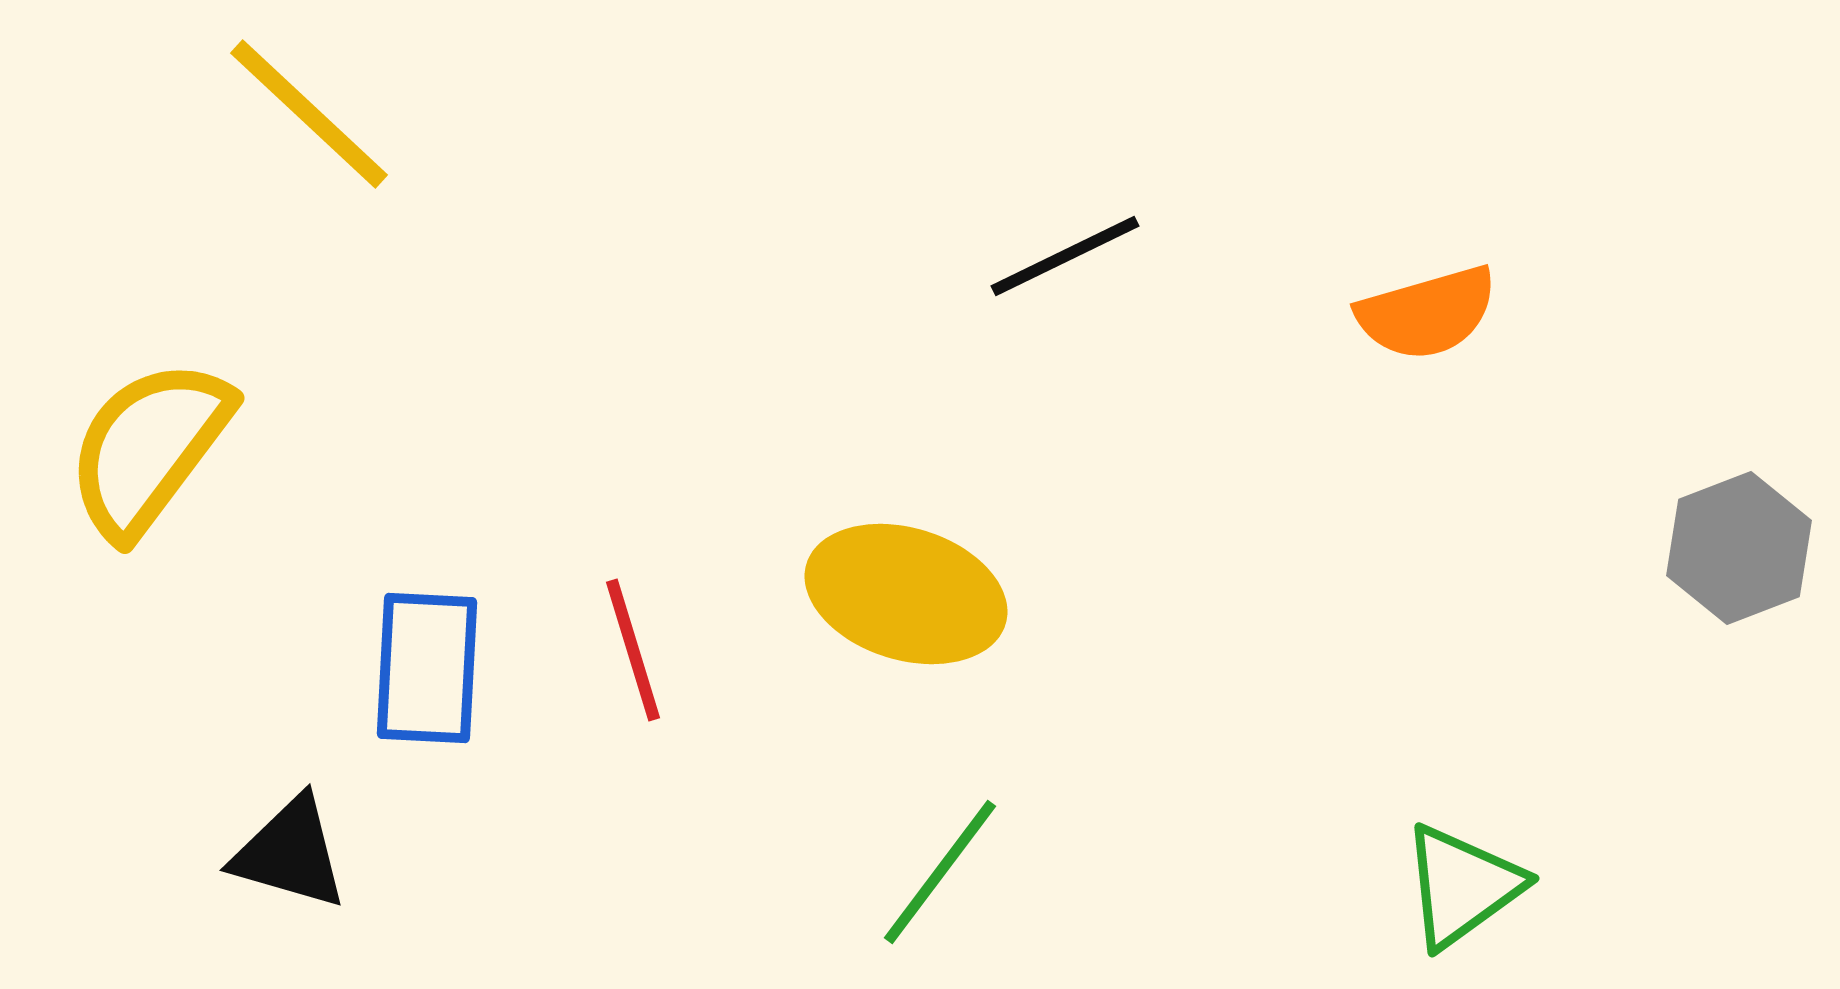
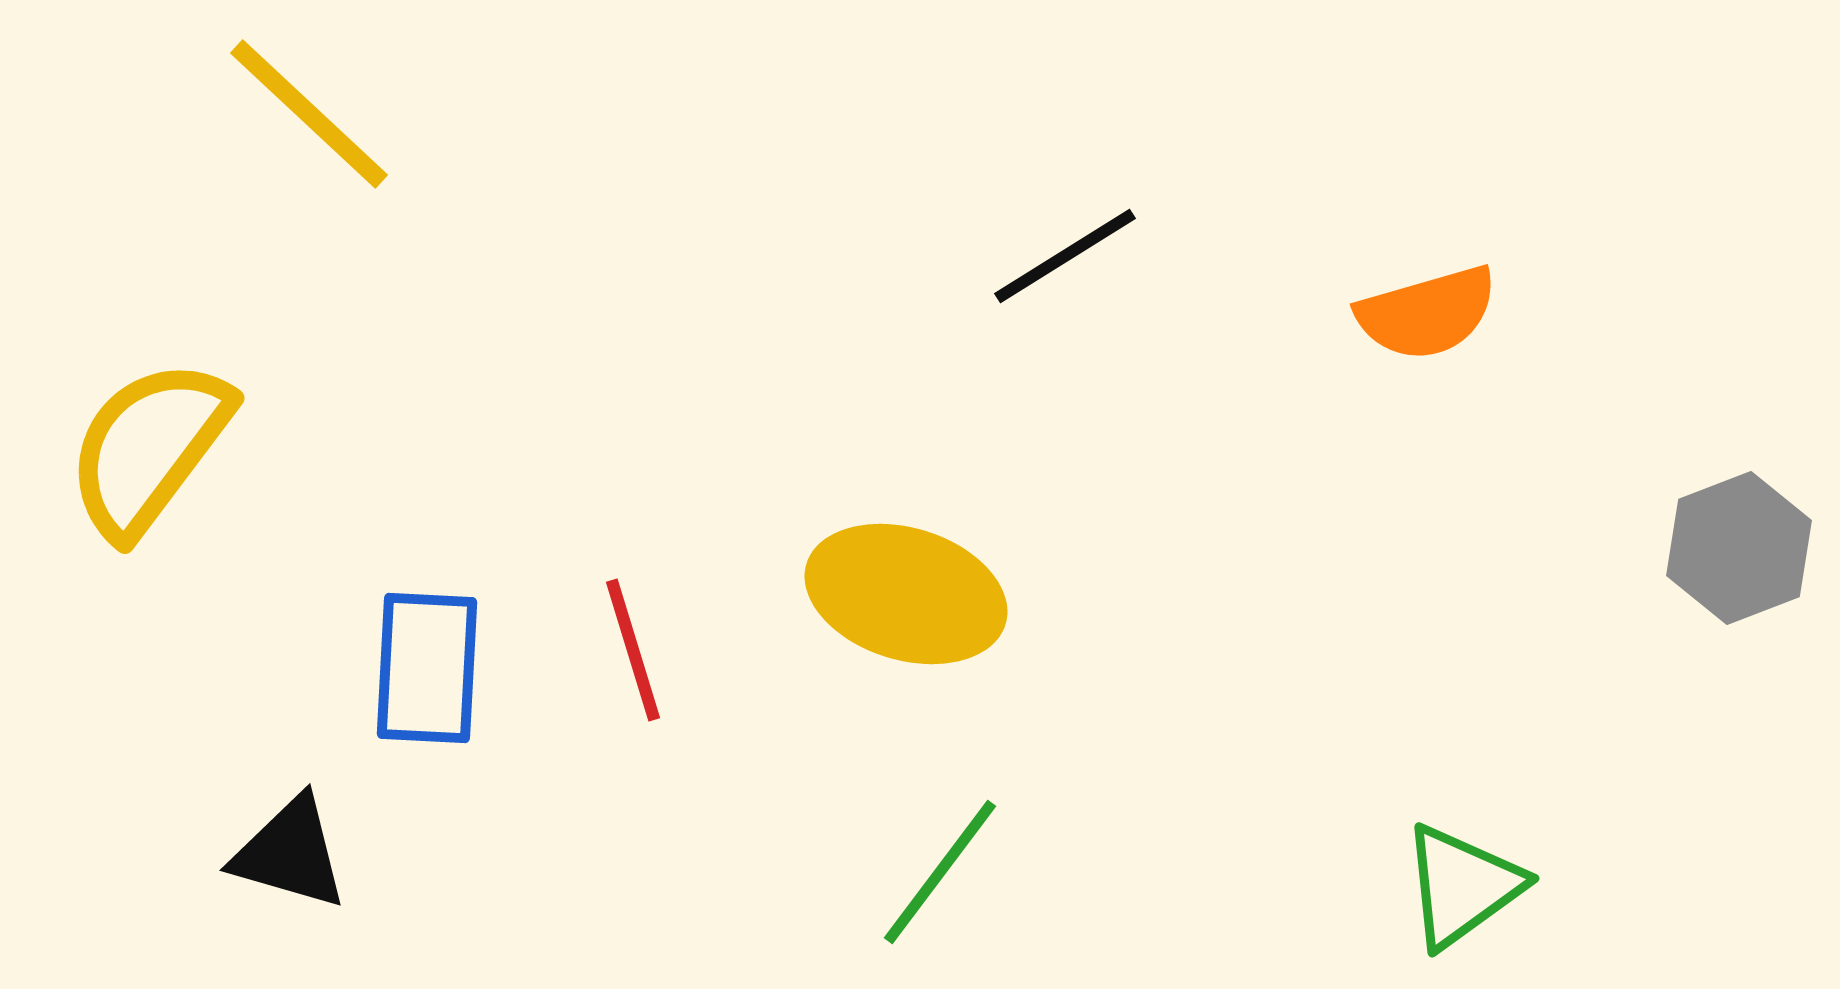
black line: rotated 6 degrees counterclockwise
